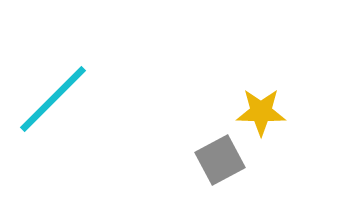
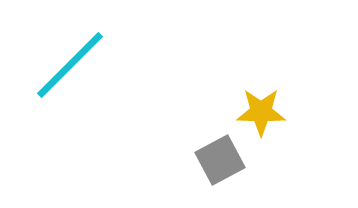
cyan line: moved 17 px right, 34 px up
